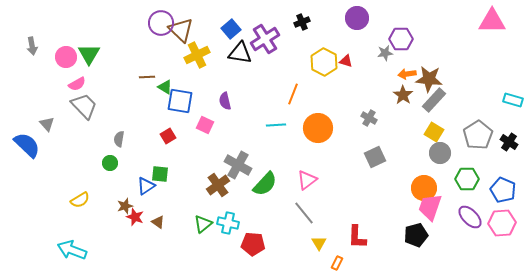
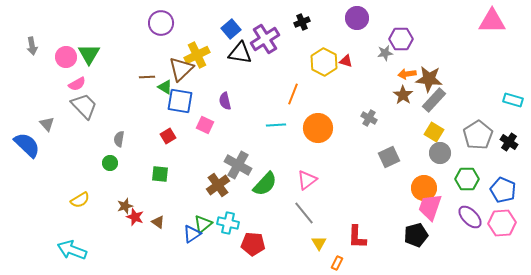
brown triangle at (181, 30): moved 39 px down; rotated 32 degrees clockwise
gray square at (375, 157): moved 14 px right
blue triangle at (146, 186): moved 46 px right, 48 px down
